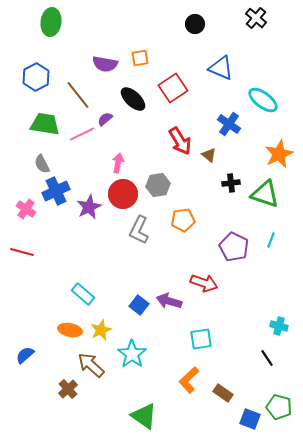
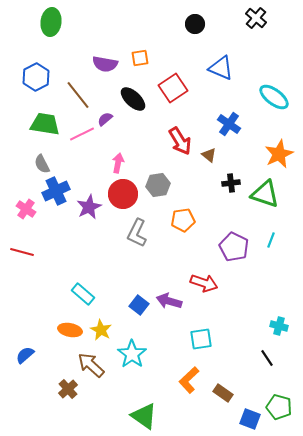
cyan ellipse at (263, 100): moved 11 px right, 3 px up
gray L-shape at (139, 230): moved 2 px left, 3 px down
yellow star at (101, 330): rotated 20 degrees counterclockwise
